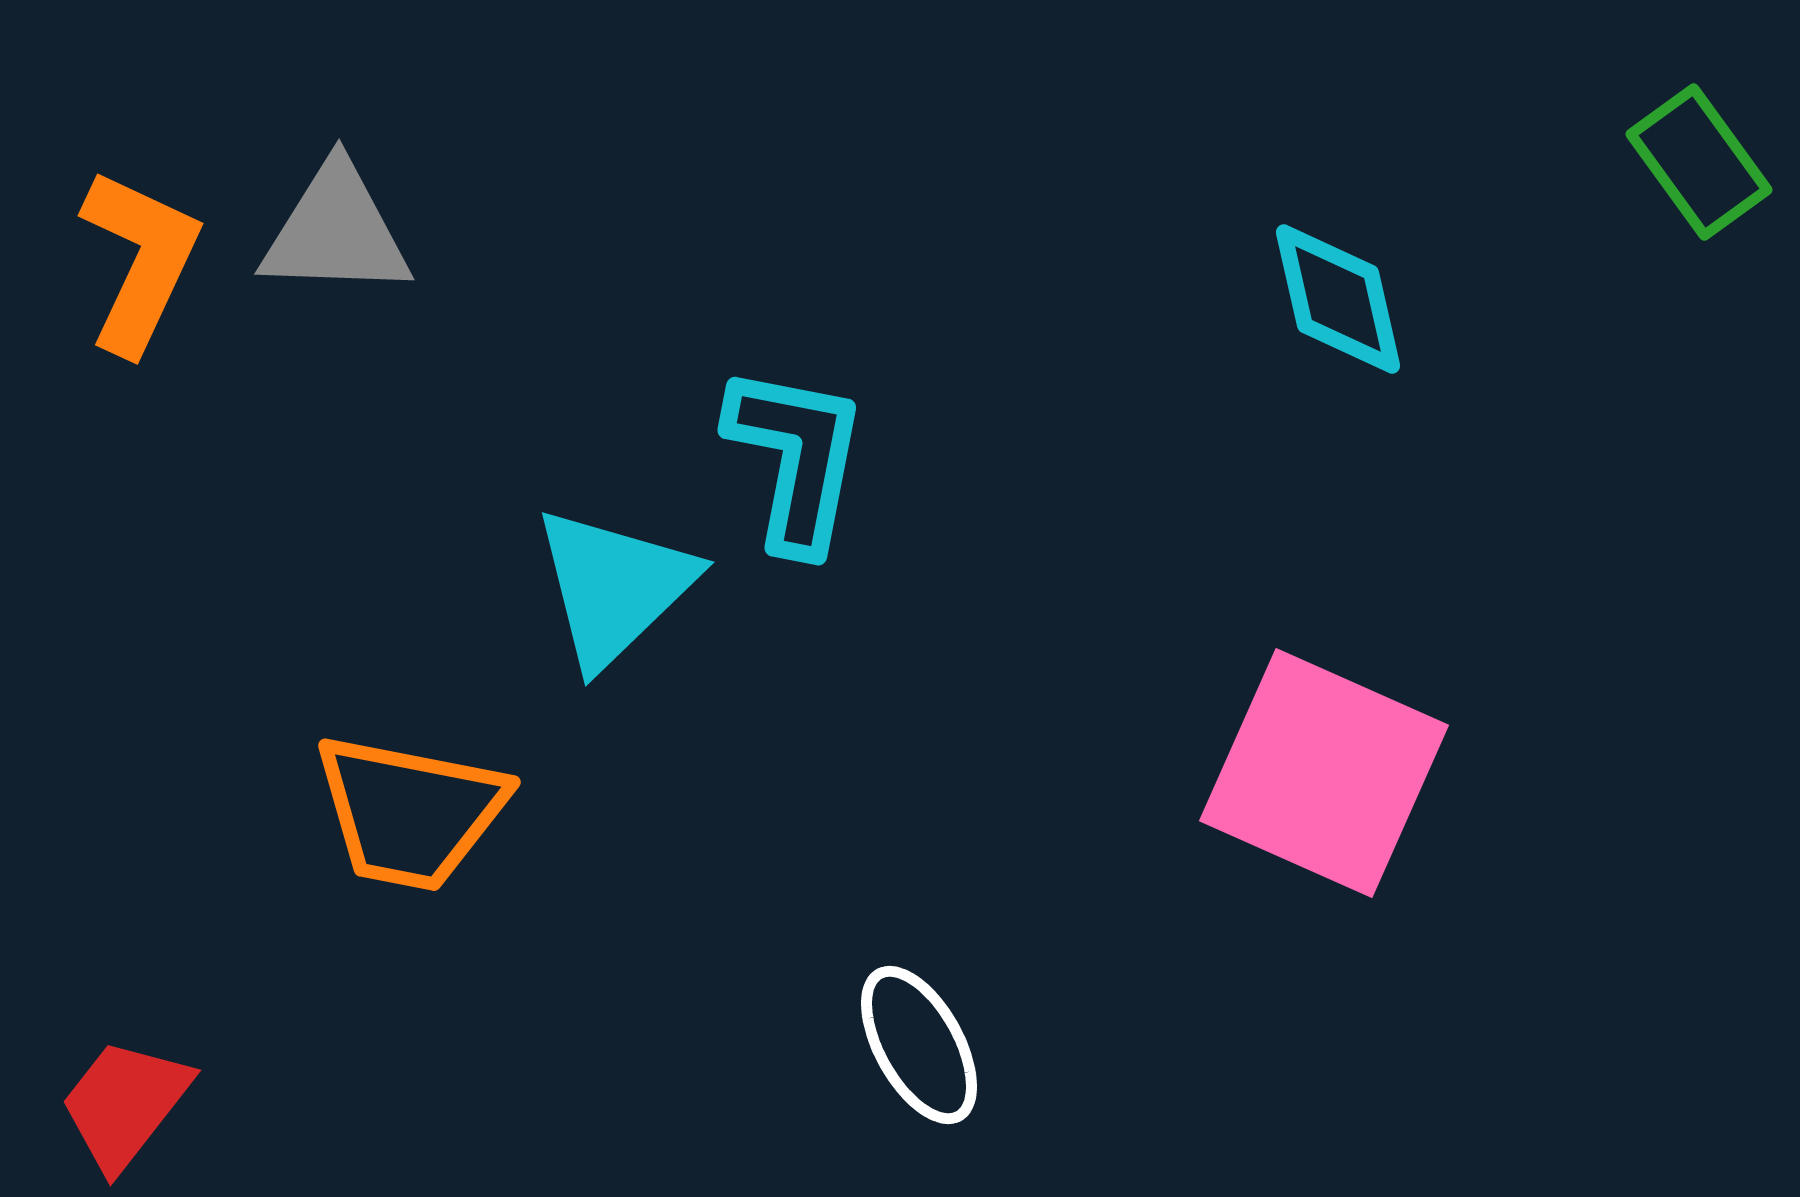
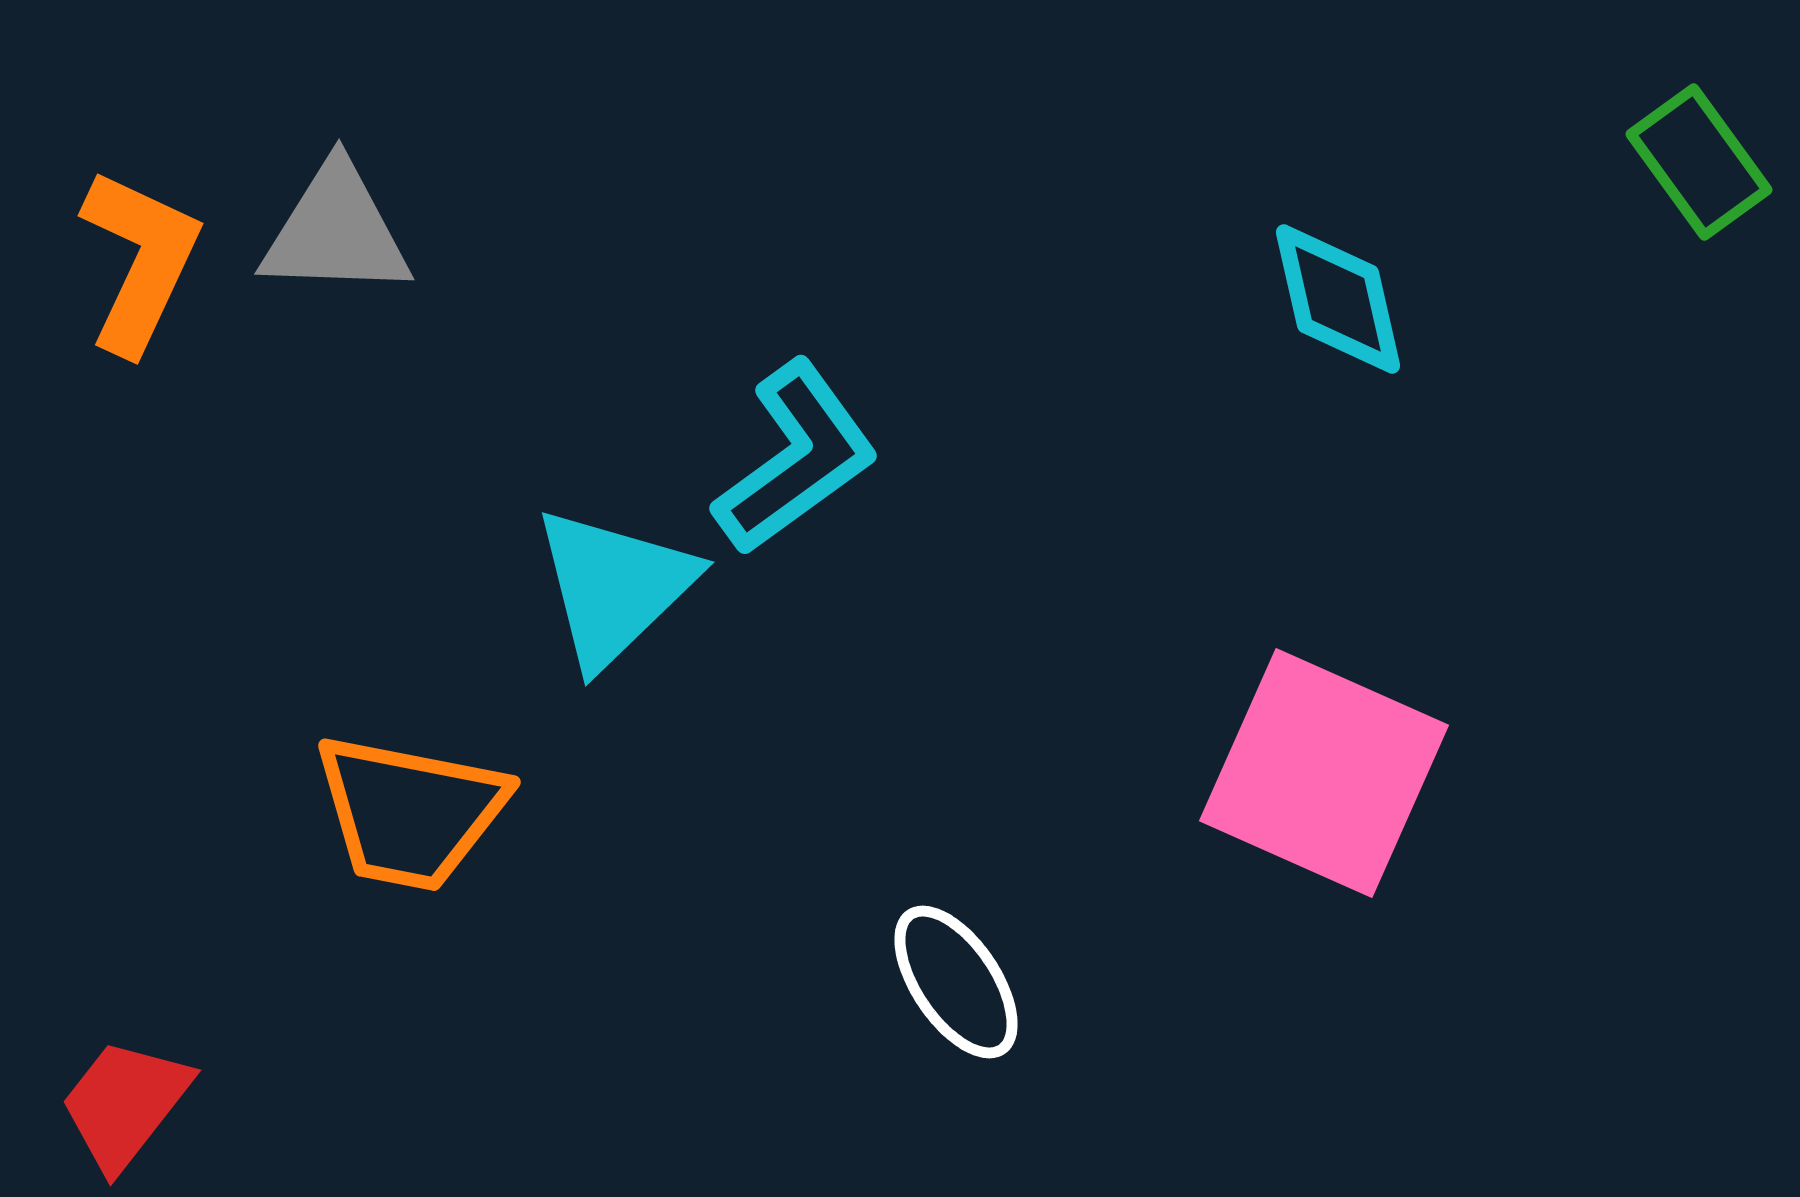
cyan L-shape: rotated 43 degrees clockwise
white ellipse: moved 37 px right, 63 px up; rotated 5 degrees counterclockwise
